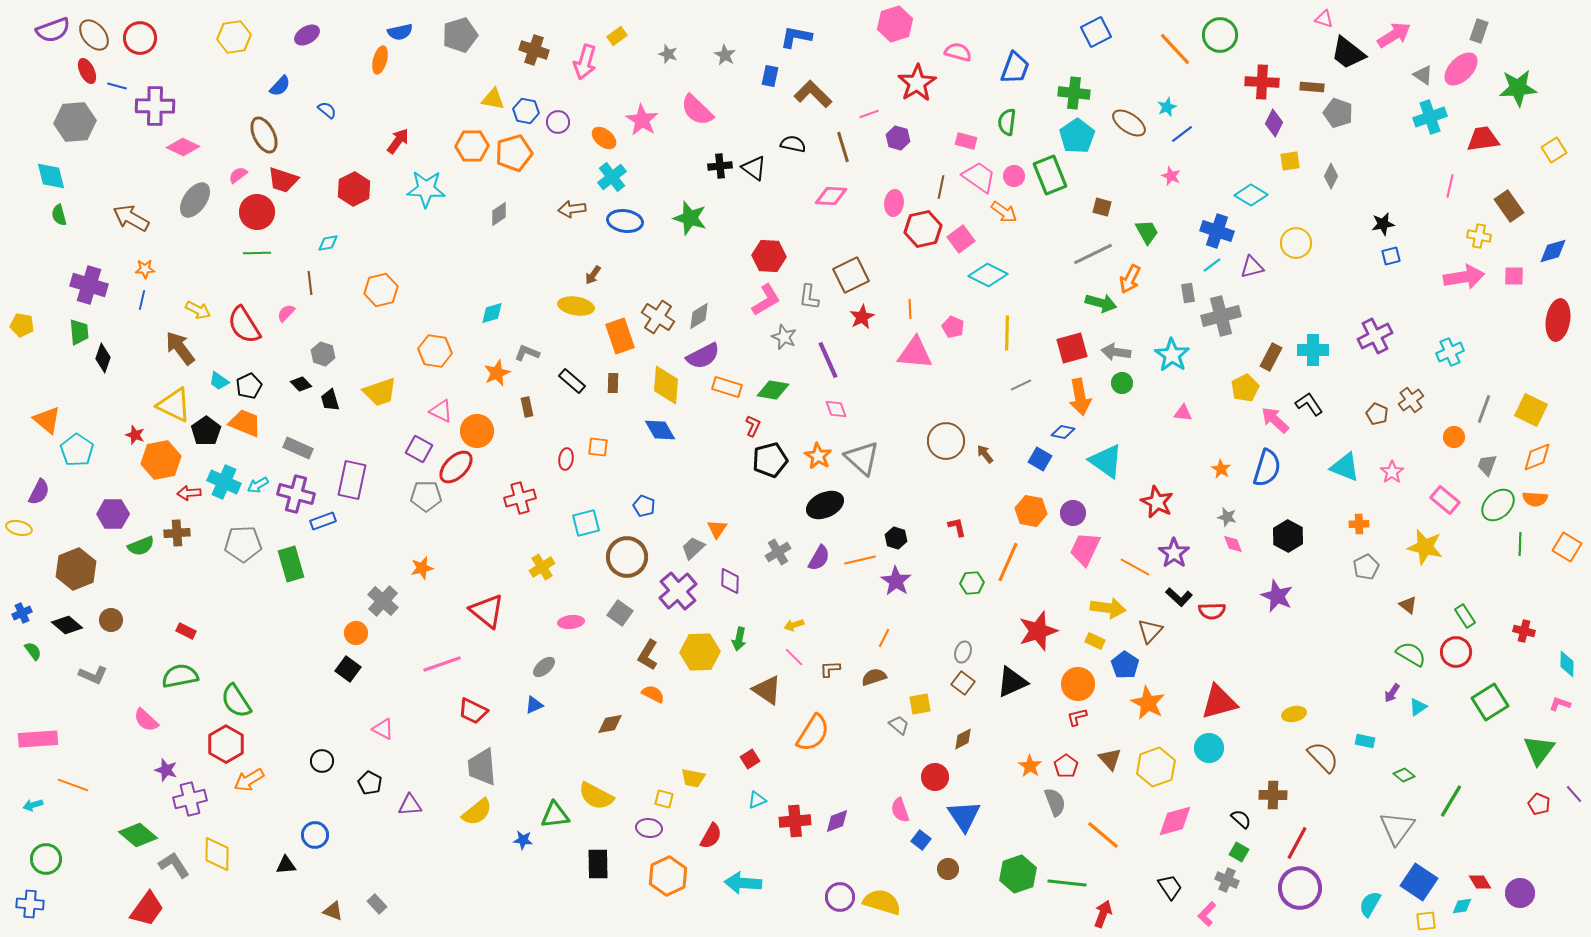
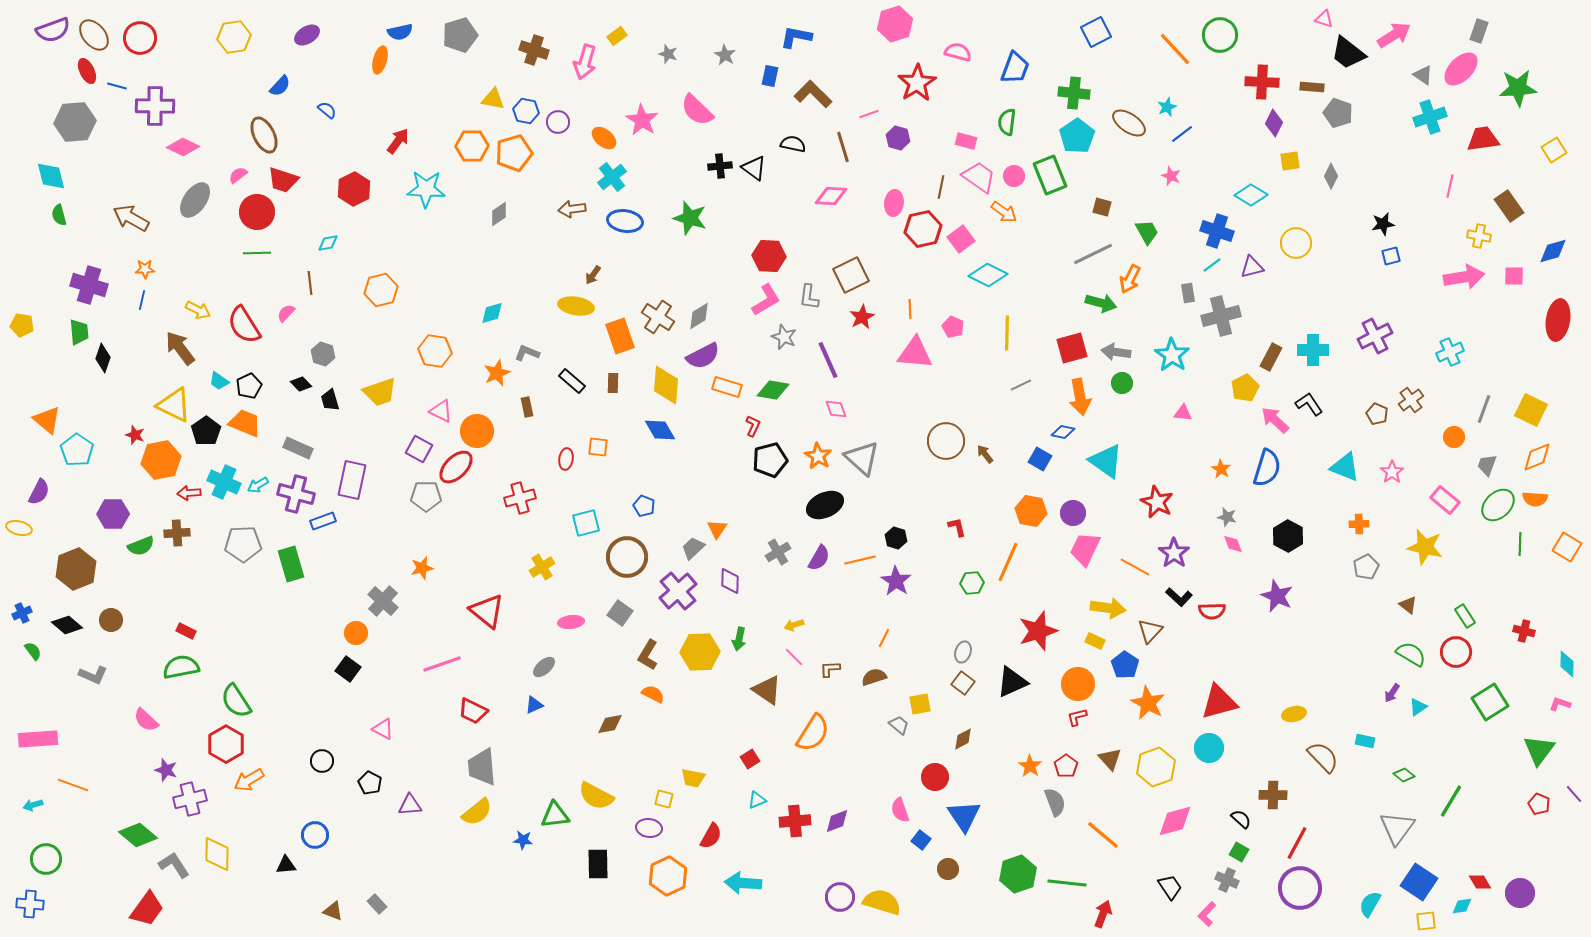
green semicircle at (180, 676): moved 1 px right, 9 px up
